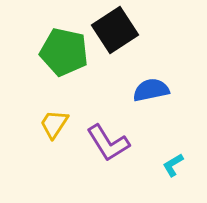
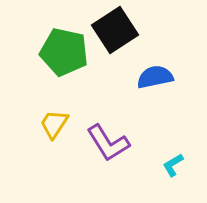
blue semicircle: moved 4 px right, 13 px up
